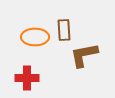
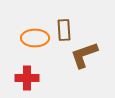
orange ellipse: moved 1 px down
brown L-shape: rotated 8 degrees counterclockwise
